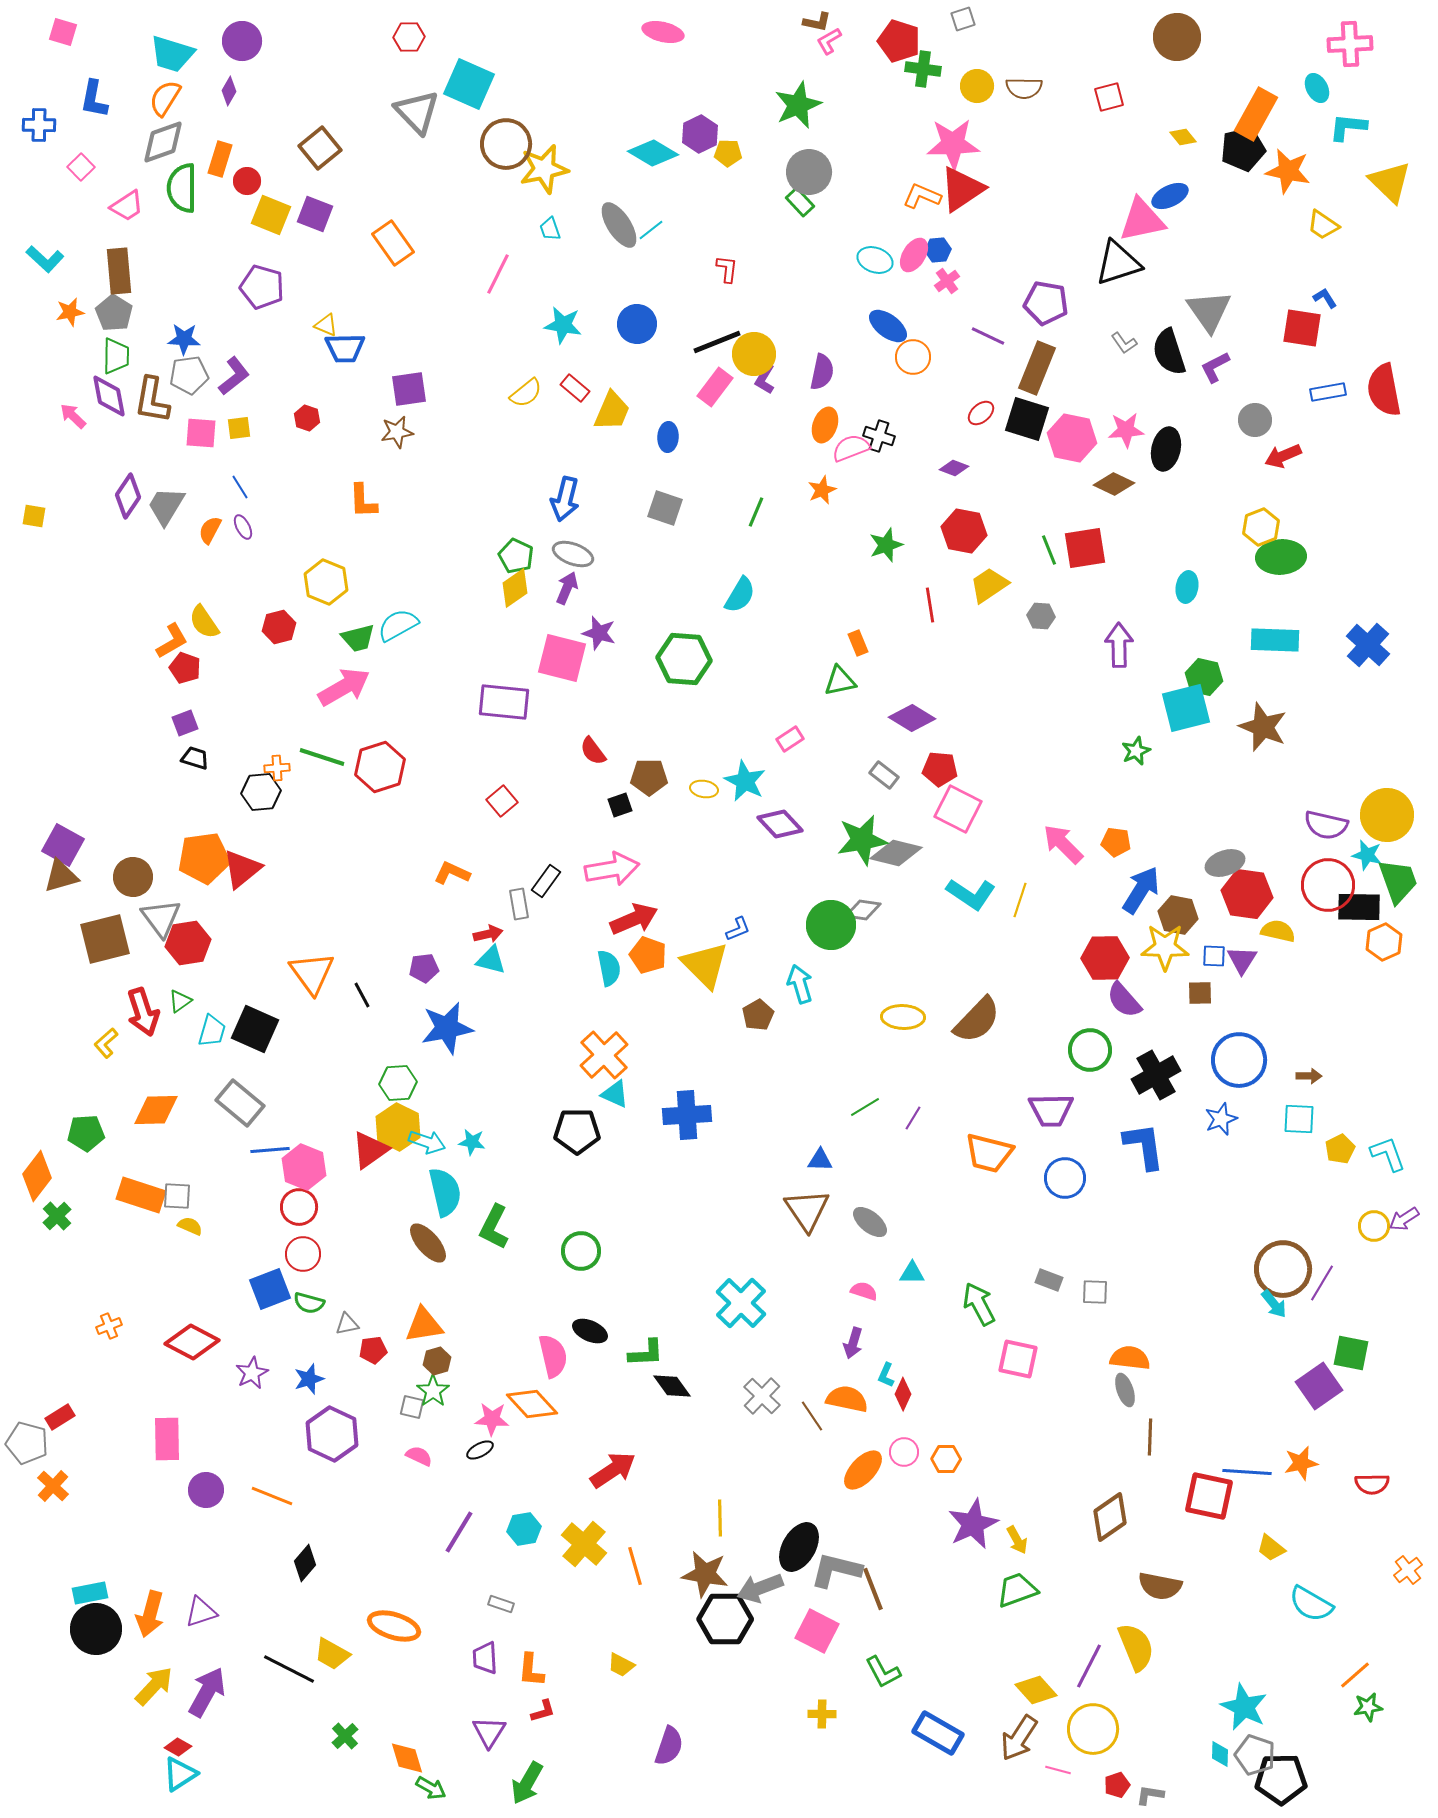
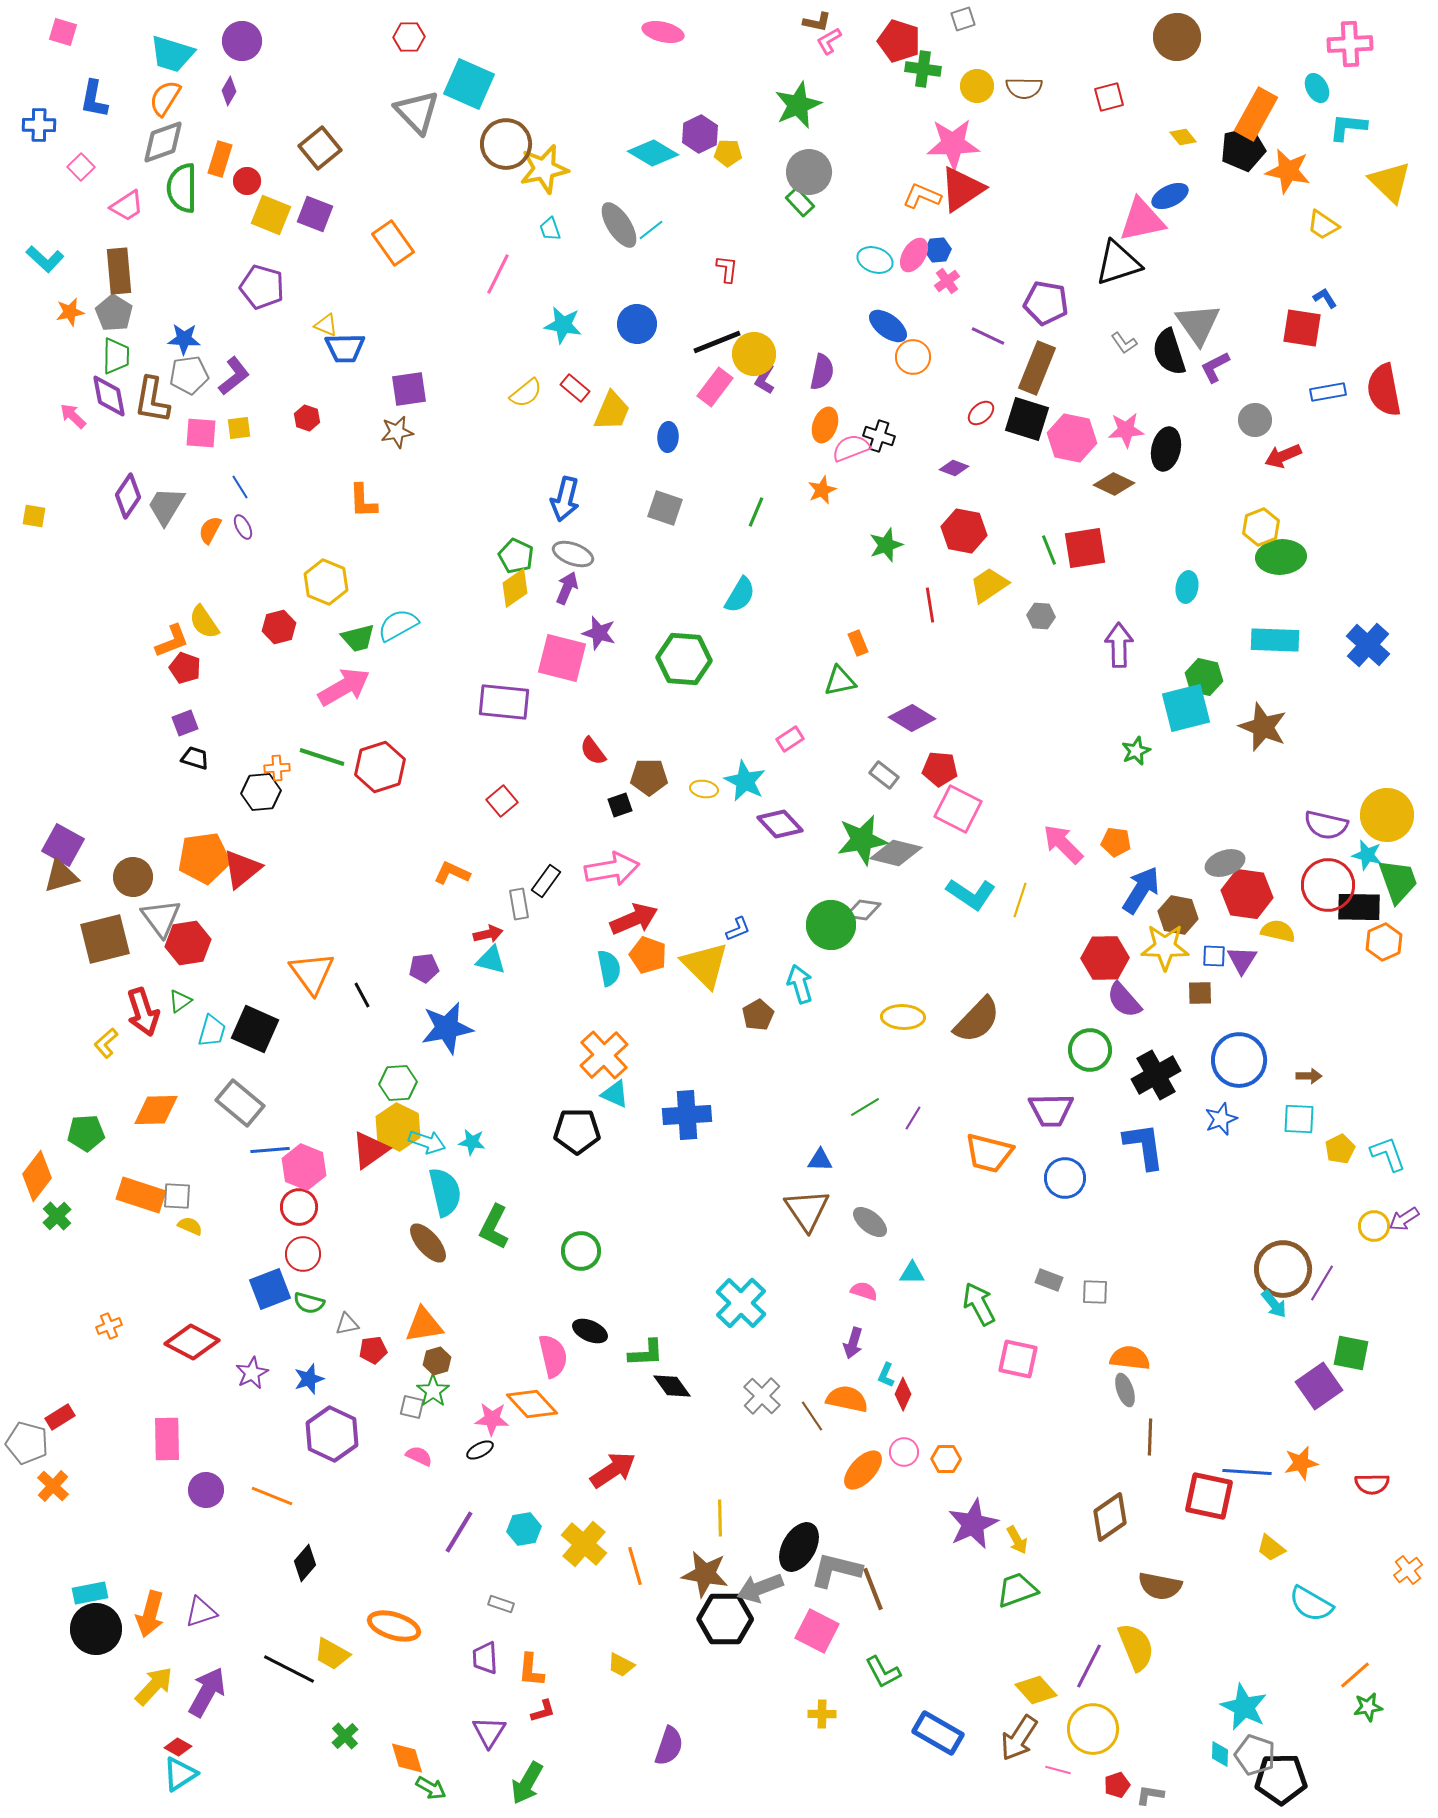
gray triangle at (1209, 311): moved 11 px left, 13 px down
orange L-shape at (172, 641): rotated 9 degrees clockwise
